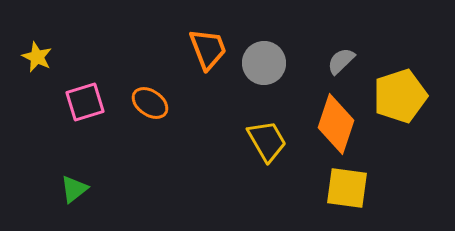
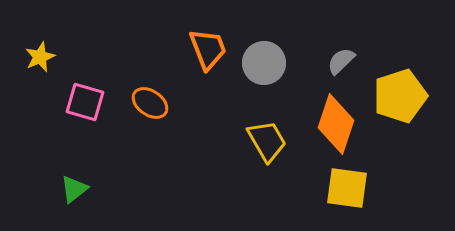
yellow star: moved 3 px right; rotated 24 degrees clockwise
pink square: rotated 33 degrees clockwise
